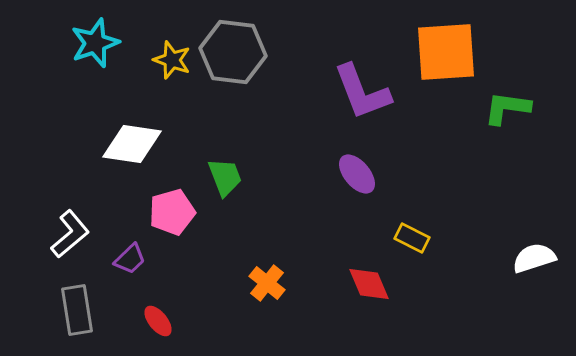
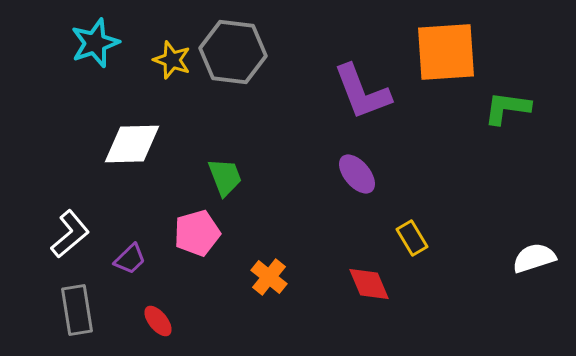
white diamond: rotated 10 degrees counterclockwise
pink pentagon: moved 25 px right, 21 px down
yellow rectangle: rotated 32 degrees clockwise
orange cross: moved 2 px right, 6 px up
